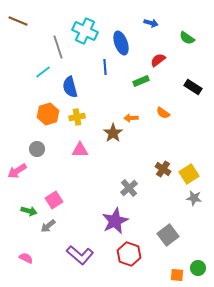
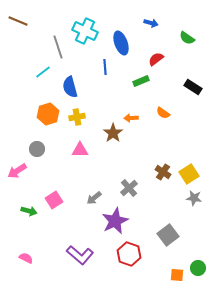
red semicircle: moved 2 px left, 1 px up
brown cross: moved 3 px down
gray arrow: moved 46 px right, 28 px up
